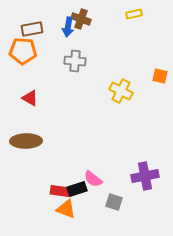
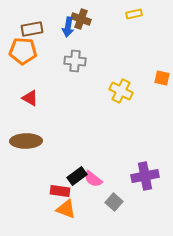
orange square: moved 2 px right, 2 px down
black rectangle: moved 13 px up; rotated 18 degrees counterclockwise
gray square: rotated 24 degrees clockwise
